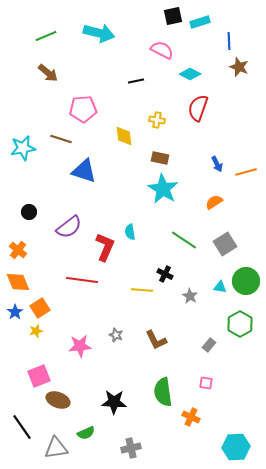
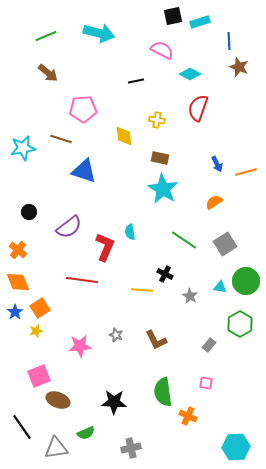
orange cross at (191, 417): moved 3 px left, 1 px up
